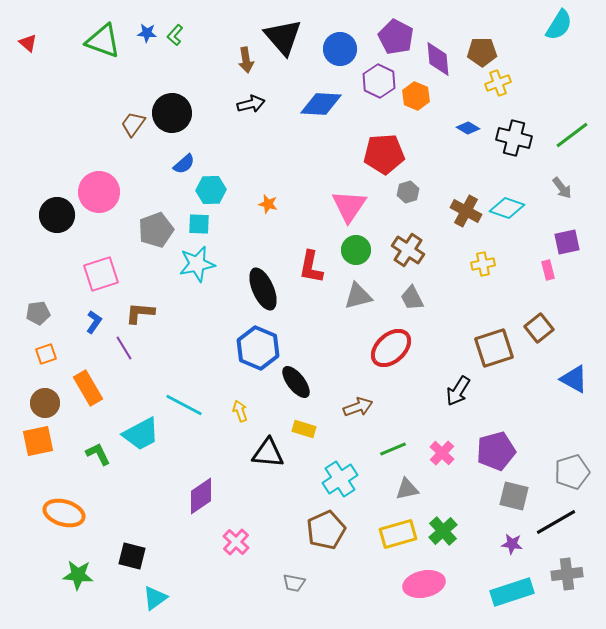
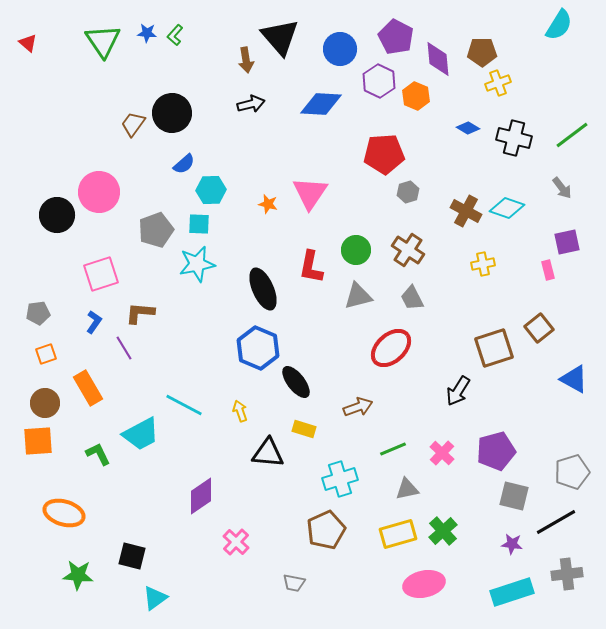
black triangle at (283, 37): moved 3 px left
green triangle at (103, 41): rotated 36 degrees clockwise
pink triangle at (349, 206): moved 39 px left, 13 px up
orange square at (38, 441): rotated 8 degrees clockwise
cyan cross at (340, 479): rotated 16 degrees clockwise
